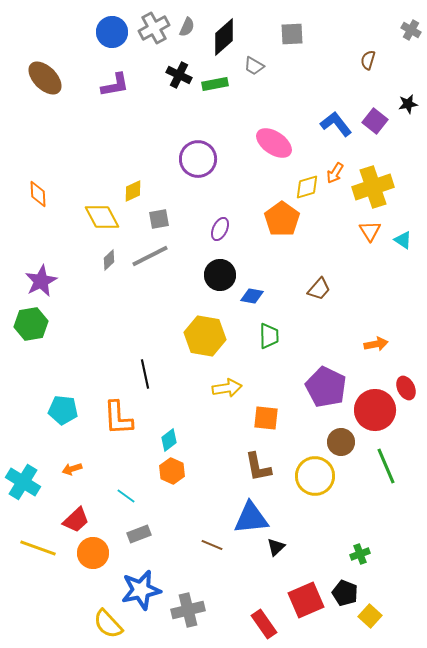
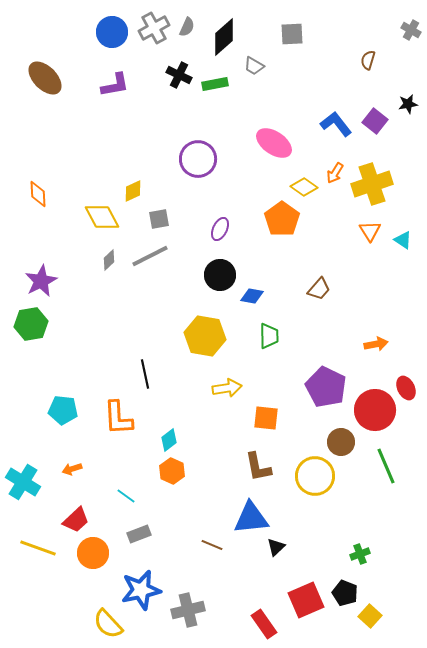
yellow diamond at (307, 187): moved 3 px left; rotated 52 degrees clockwise
yellow cross at (373, 187): moved 1 px left, 3 px up
